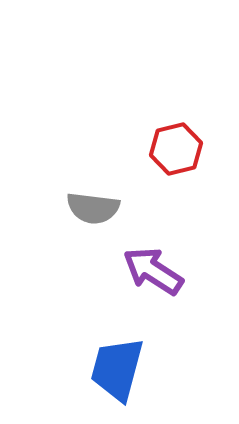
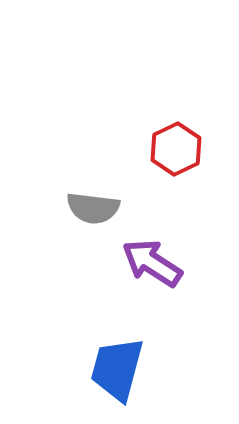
red hexagon: rotated 12 degrees counterclockwise
purple arrow: moved 1 px left, 8 px up
